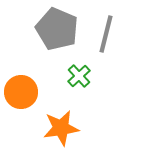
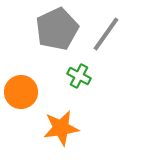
gray pentagon: rotated 24 degrees clockwise
gray line: rotated 21 degrees clockwise
green cross: rotated 20 degrees counterclockwise
